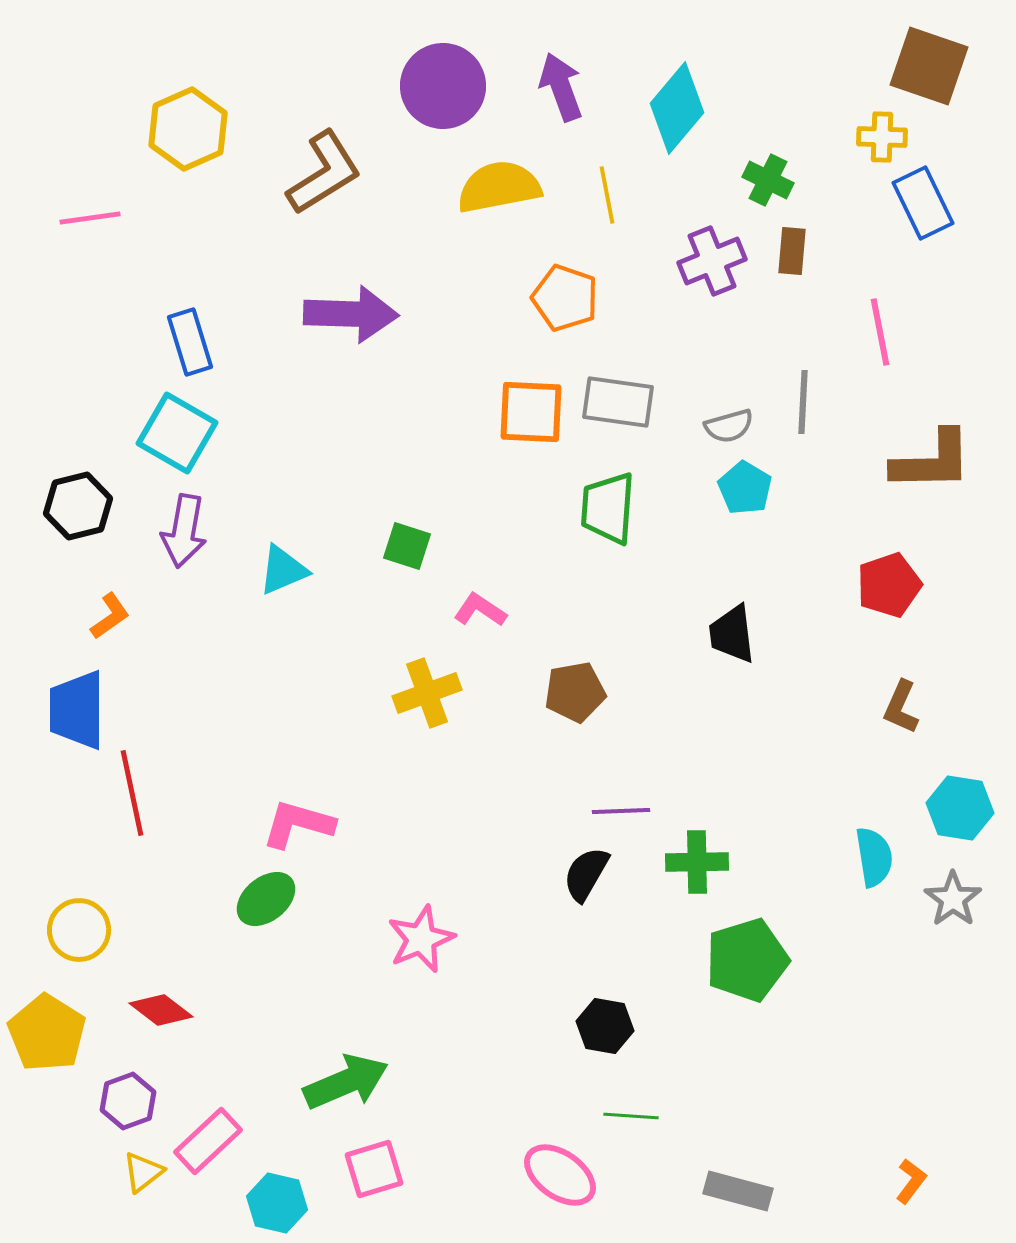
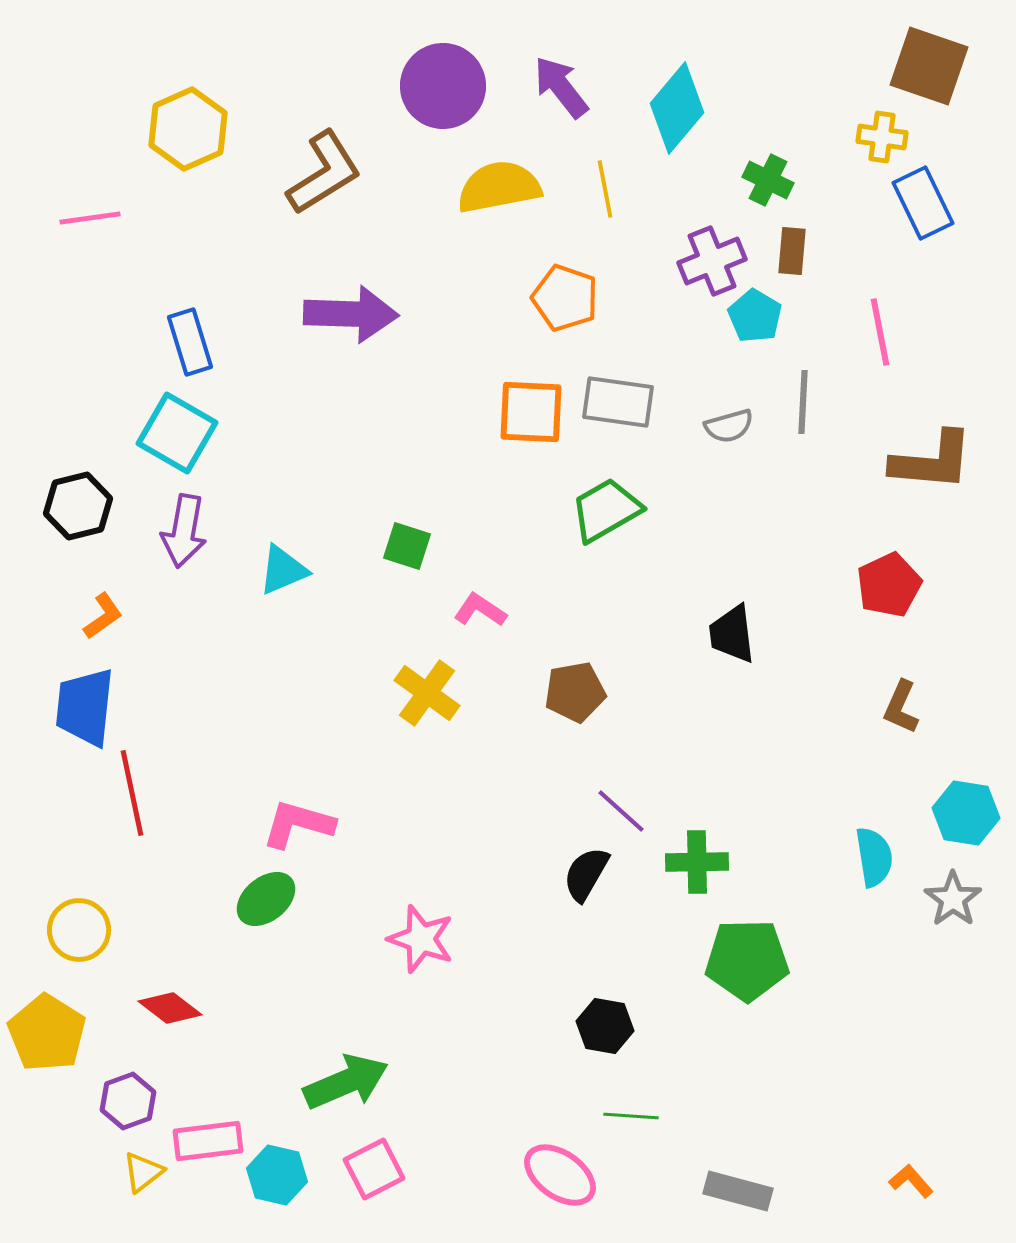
purple arrow at (561, 87): rotated 18 degrees counterclockwise
yellow cross at (882, 137): rotated 6 degrees clockwise
yellow line at (607, 195): moved 2 px left, 6 px up
brown L-shape at (932, 461): rotated 6 degrees clockwise
cyan pentagon at (745, 488): moved 10 px right, 172 px up
green trapezoid at (608, 508): moved 2 px left, 2 px down; rotated 56 degrees clockwise
red pentagon at (889, 585): rotated 6 degrees counterclockwise
orange L-shape at (110, 616): moved 7 px left
yellow cross at (427, 693): rotated 34 degrees counterclockwise
blue trapezoid at (77, 710): moved 8 px right, 3 px up; rotated 6 degrees clockwise
cyan hexagon at (960, 808): moved 6 px right, 5 px down
purple line at (621, 811): rotated 44 degrees clockwise
pink star at (421, 939): rotated 30 degrees counterclockwise
green pentagon at (747, 960): rotated 16 degrees clockwise
red diamond at (161, 1010): moved 9 px right, 2 px up
pink rectangle at (208, 1141): rotated 36 degrees clockwise
pink square at (374, 1169): rotated 10 degrees counterclockwise
orange L-shape at (911, 1181): rotated 78 degrees counterclockwise
cyan hexagon at (277, 1203): moved 28 px up
